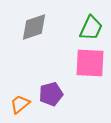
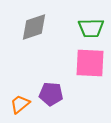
green trapezoid: rotated 64 degrees clockwise
purple pentagon: rotated 20 degrees clockwise
